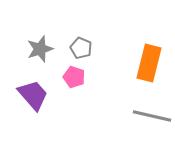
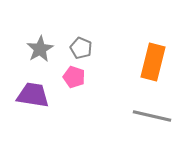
gray star: rotated 12 degrees counterclockwise
orange rectangle: moved 4 px right, 1 px up
purple trapezoid: rotated 40 degrees counterclockwise
